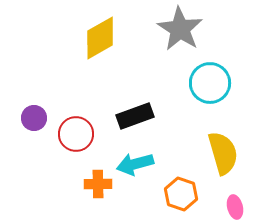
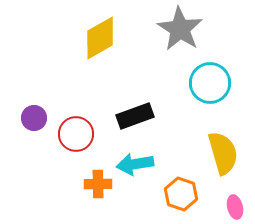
cyan arrow: rotated 6 degrees clockwise
